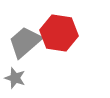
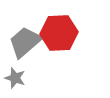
red hexagon: rotated 12 degrees counterclockwise
